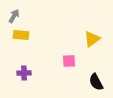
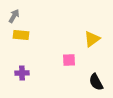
pink square: moved 1 px up
purple cross: moved 2 px left
